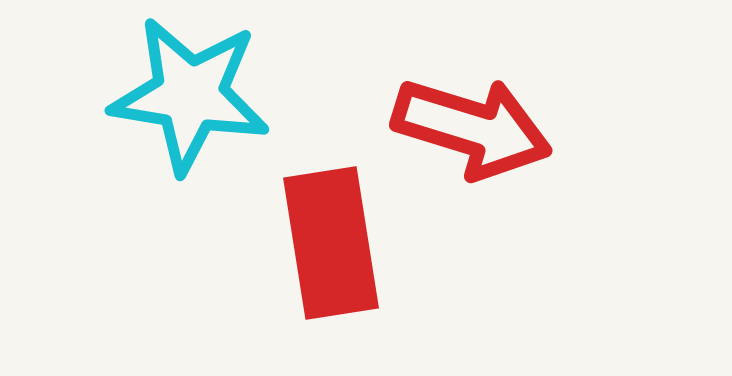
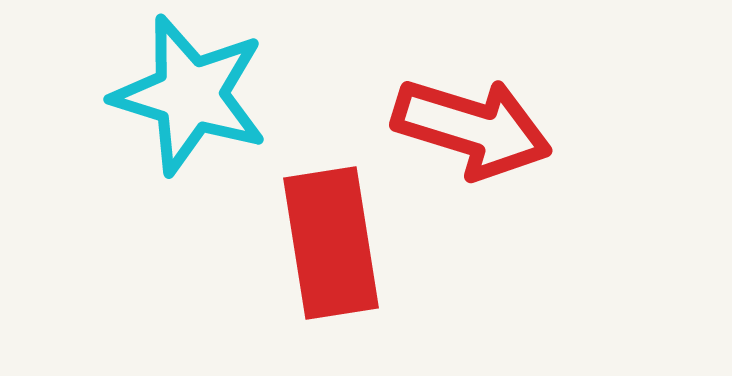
cyan star: rotated 8 degrees clockwise
